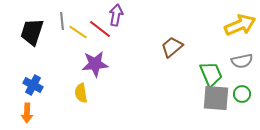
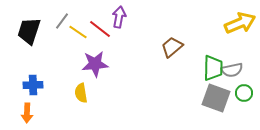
purple arrow: moved 3 px right, 2 px down
gray line: rotated 42 degrees clockwise
yellow arrow: moved 2 px up
black trapezoid: moved 3 px left, 1 px up
gray semicircle: moved 10 px left, 9 px down
green trapezoid: moved 2 px right, 6 px up; rotated 24 degrees clockwise
blue cross: rotated 30 degrees counterclockwise
green circle: moved 2 px right, 1 px up
gray square: rotated 16 degrees clockwise
